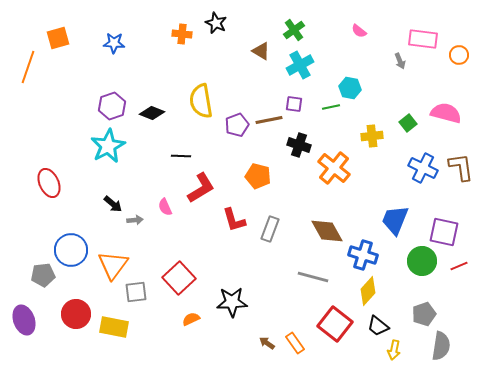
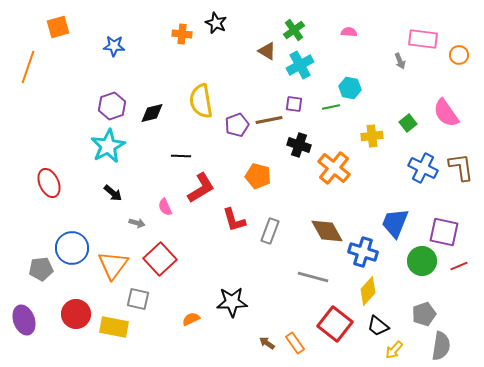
pink semicircle at (359, 31): moved 10 px left, 1 px down; rotated 147 degrees clockwise
orange square at (58, 38): moved 11 px up
blue star at (114, 43): moved 3 px down
brown triangle at (261, 51): moved 6 px right
black diamond at (152, 113): rotated 35 degrees counterclockwise
pink semicircle at (446, 113): rotated 140 degrees counterclockwise
black arrow at (113, 204): moved 11 px up
gray arrow at (135, 220): moved 2 px right, 3 px down; rotated 21 degrees clockwise
blue trapezoid at (395, 220): moved 3 px down
gray rectangle at (270, 229): moved 2 px down
blue circle at (71, 250): moved 1 px right, 2 px up
blue cross at (363, 255): moved 3 px up
gray pentagon at (43, 275): moved 2 px left, 6 px up
red square at (179, 278): moved 19 px left, 19 px up
gray square at (136, 292): moved 2 px right, 7 px down; rotated 20 degrees clockwise
yellow arrow at (394, 350): rotated 30 degrees clockwise
